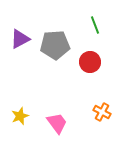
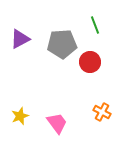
gray pentagon: moved 7 px right, 1 px up
